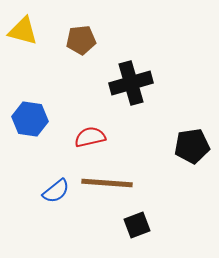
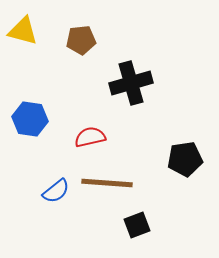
black pentagon: moved 7 px left, 13 px down
